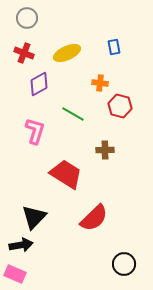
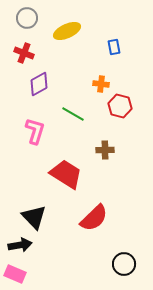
yellow ellipse: moved 22 px up
orange cross: moved 1 px right, 1 px down
black triangle: rotated 28 degrees counterclockwise
black arrow: moved 1 px left
